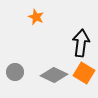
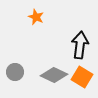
black arrow: moved 1 px left, 2 px down
orange square: moved 2 px left, 4 px down
